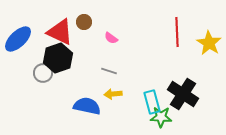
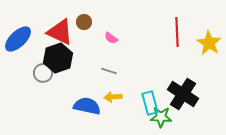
yellow arrow: moved 3 px down
cyan rectangle: moved 2 px left, 1 px down
